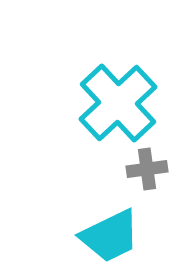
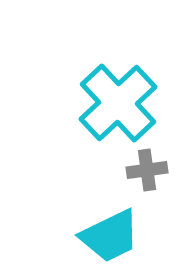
gray cross: moved 1 px down
